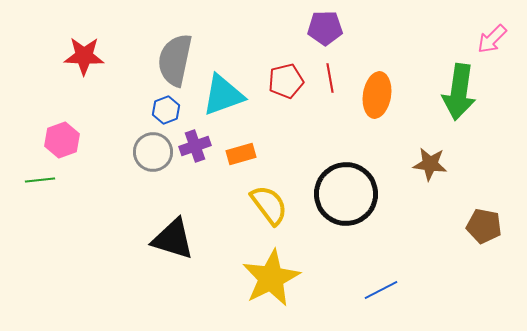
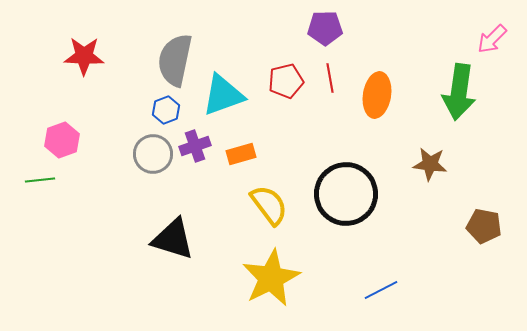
gray circle: moved 2 px down
